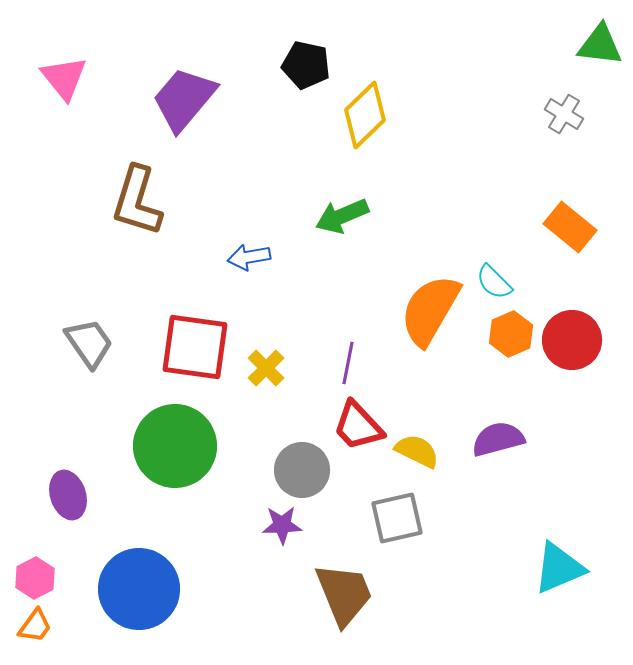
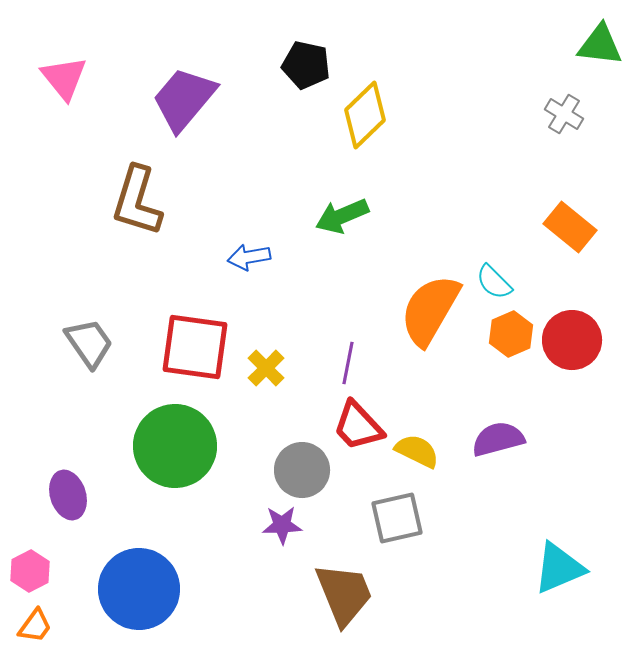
pink hexagon: moved 5 px left, 7 px up
